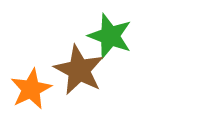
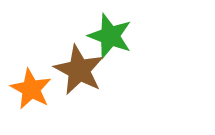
orange star: rotated 18 degrees counterclockwise
